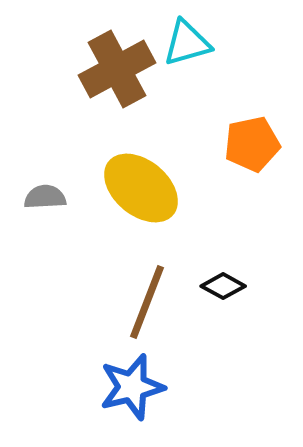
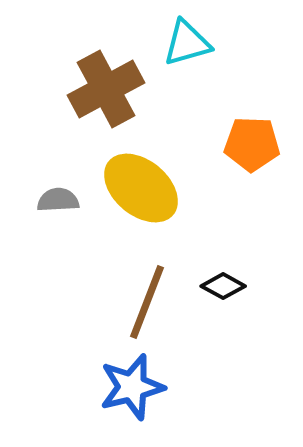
brown cross: moved 11 px left, 20 px down
orange pentagon: rotated 14 degrees clockwise
gray semicircle: moved 13 px right, 3 px down
